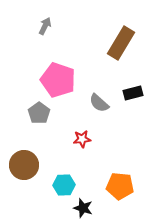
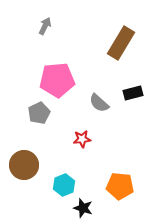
pink pentagon: moved 1 px left; rotated 24 degrees counterclockwise
gray pentagon: rotated 10 degrees clockwise
cyan hexagon: rotated 20 degrees counterclockwise
